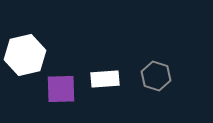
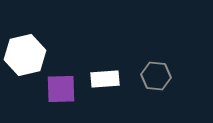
gray hexagon: rotated 12 degrees counterclockwise
